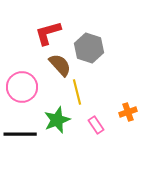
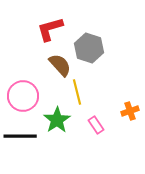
red L-shape: moved 2 px right, 4 px up
pink circle: moved 1 px right, 9 px down
orange cross: moved 2 px right, 1 px up
green star: rotated 12 degrees counterclockwise
black line: moved 2 px down
